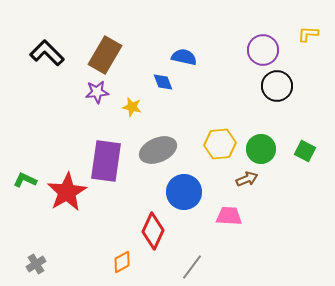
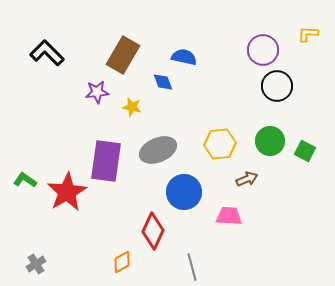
brown rectangle: moved 18 px right
green circle: moved 9 px right, 8 px up
green L-shape: rotated 10 degrees clockwise
gray line: rotated 52 degrees counterclockwise
